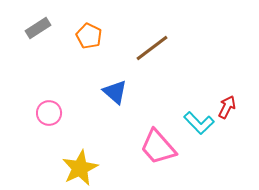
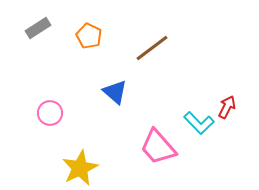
pink circle: moved 1 px right
